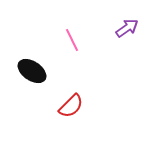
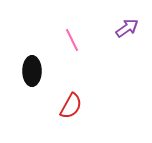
black ellipse: rotated 56 degrees clockwise
red semicircle: rotated 16 degrees counterclockwise
